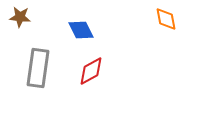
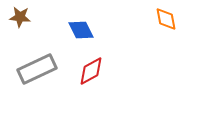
gray rectangle: moved 1 px left, 1 px down; rotated 57 degrees clockwise
